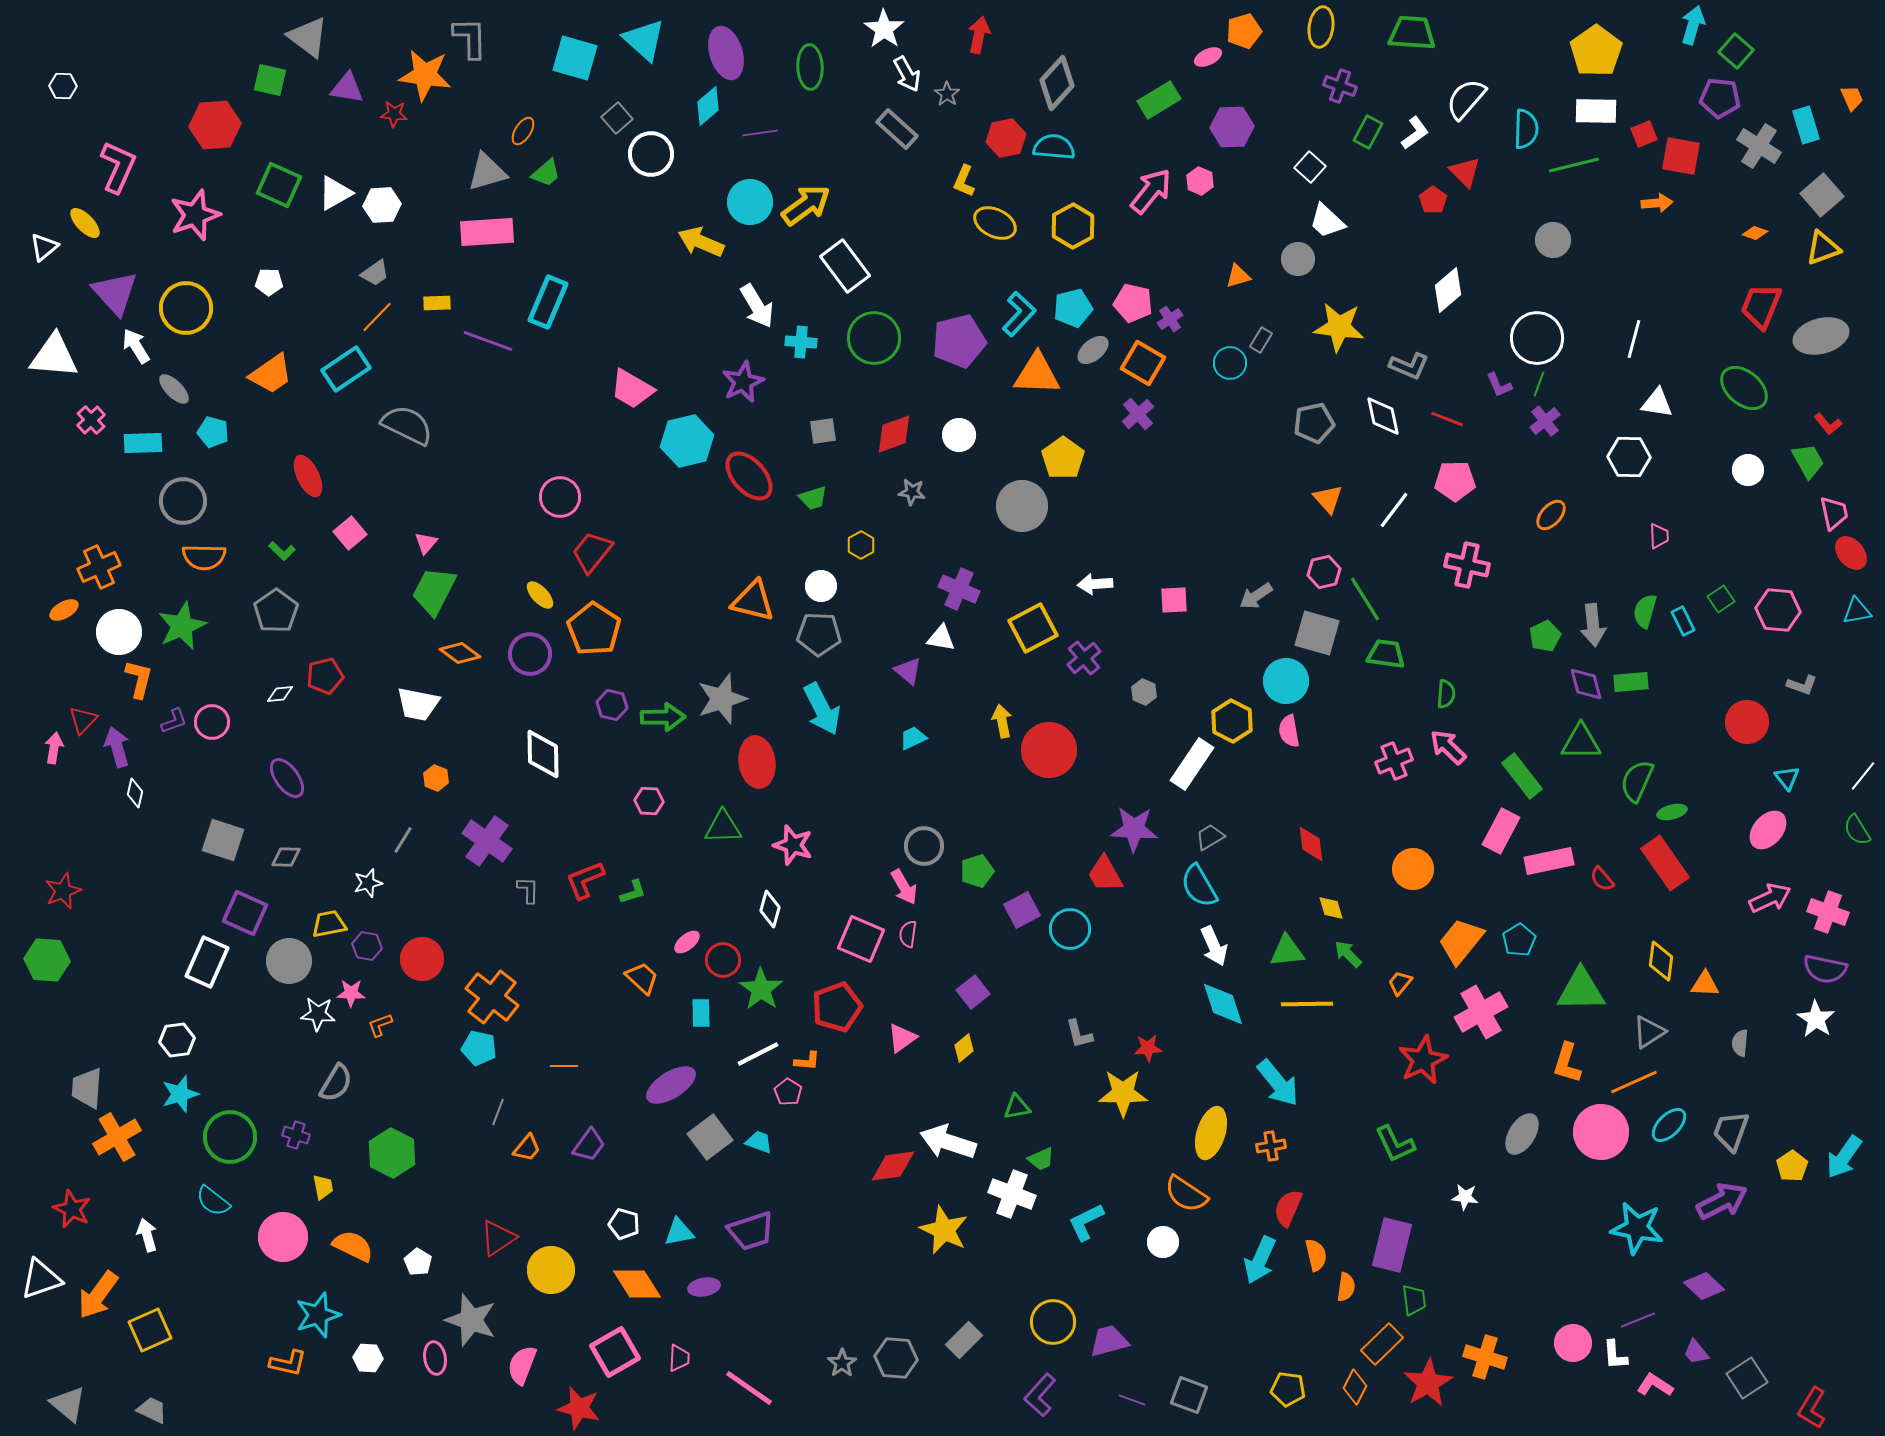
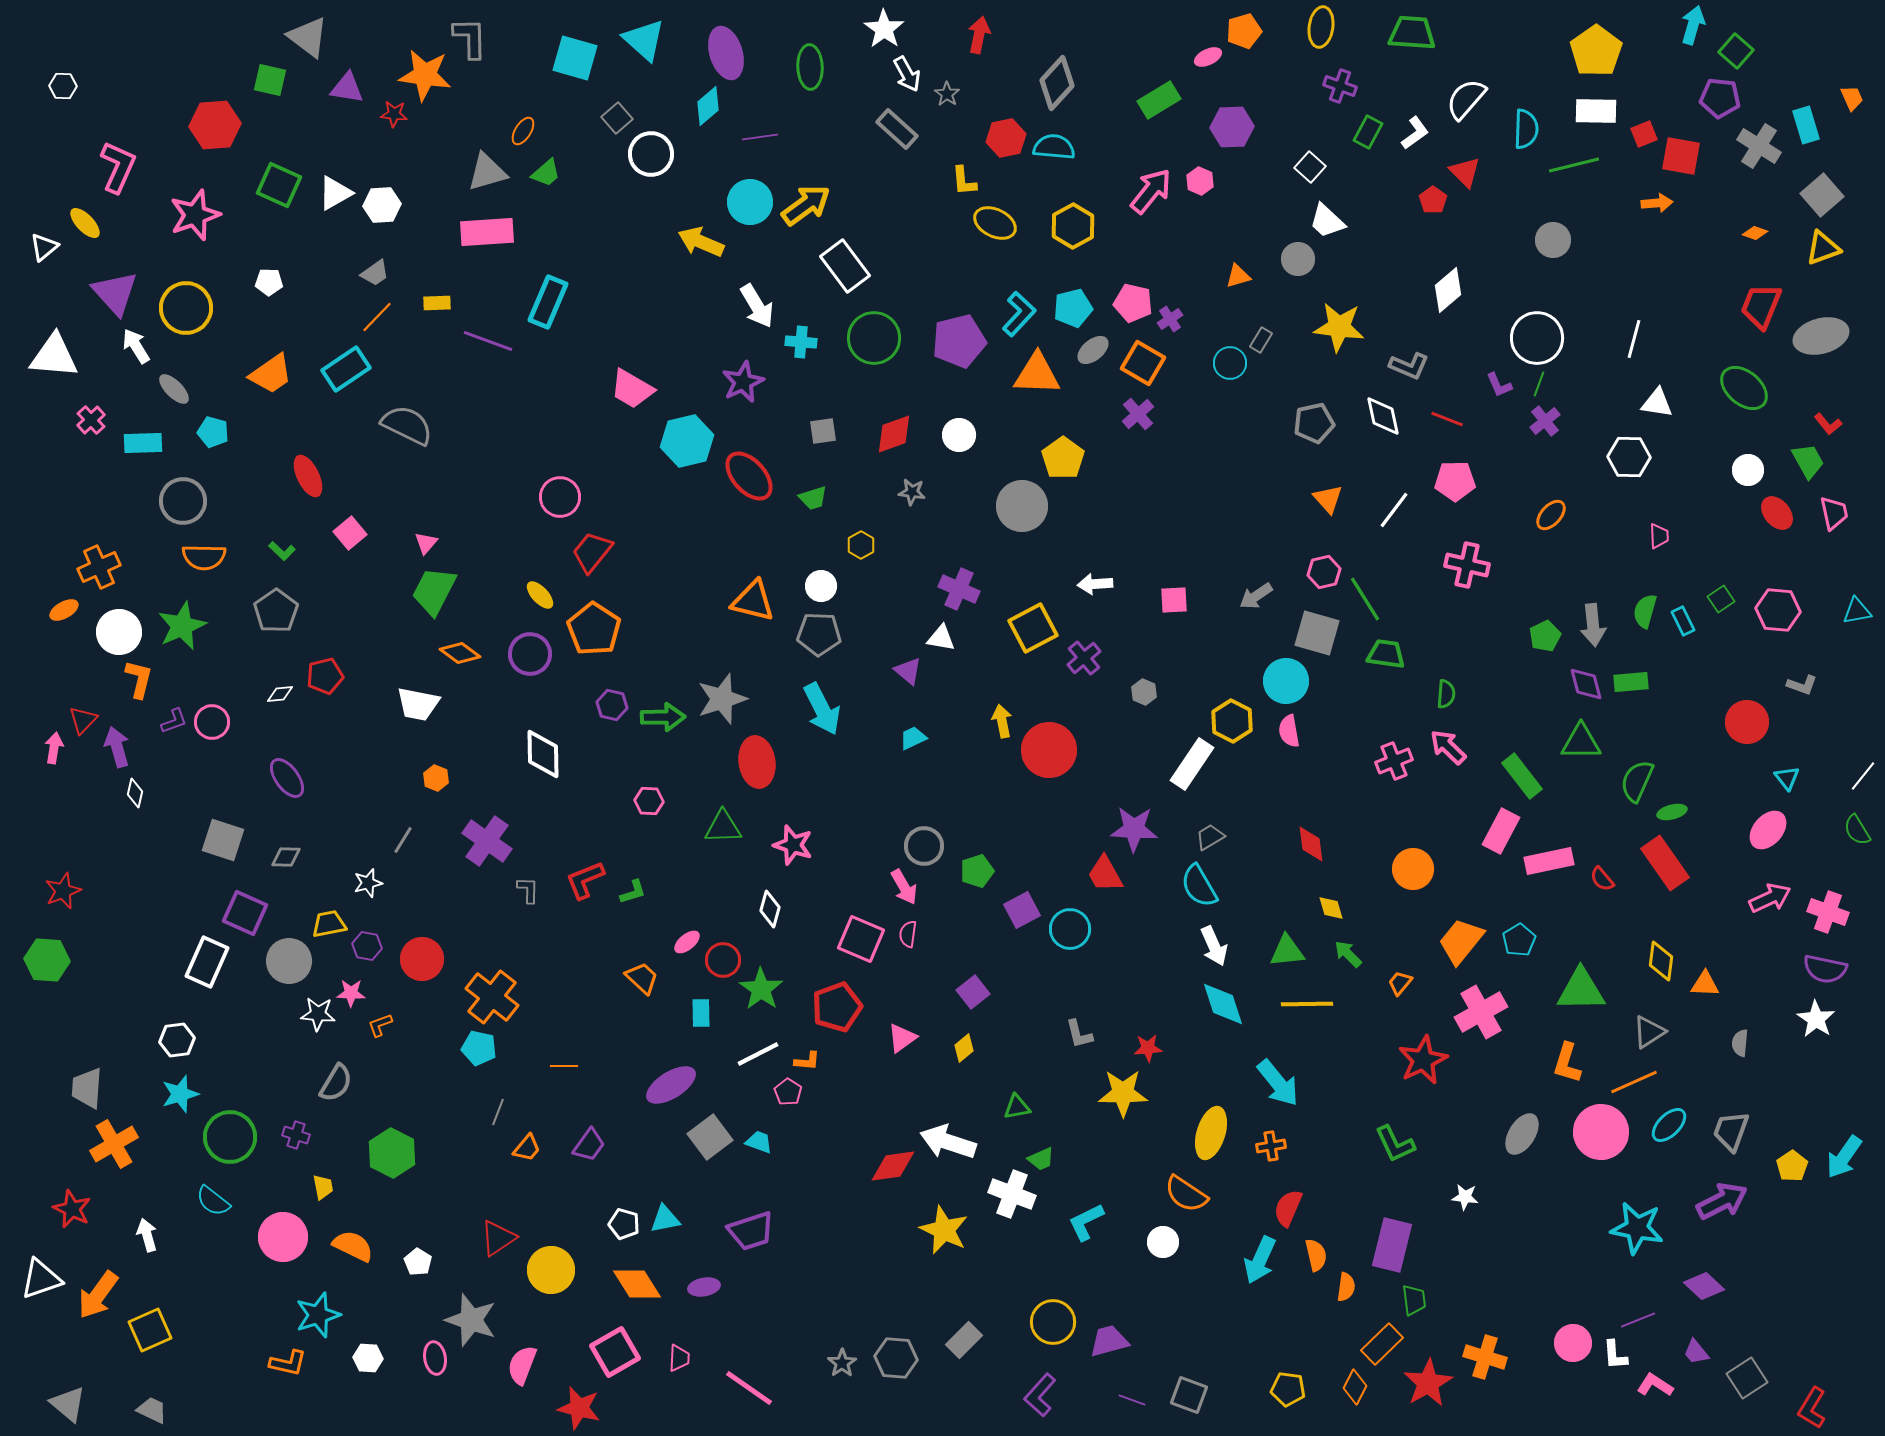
purple line at (760, 133): moved 4 px down
yellow L-shape at (964, 181): rotated 28 degrees counterclockwise
red ellipse at (1851, 553): moved 74 px left, 40 px up
orange cross at (117, 1137): moved 3 px left, 7 px down
cyan triangle at (679, 1232): moved 14 px left, 13 px up
